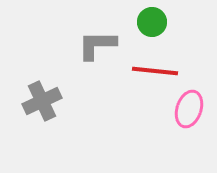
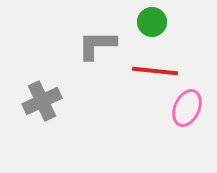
pink ellipse: moved 2 px left, 1 px up; rotated 6 degrees clockwise
